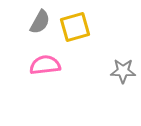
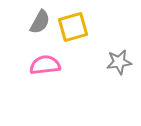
yellow square: moved 2 px left
gray star: moved 4 px left, 9 px up; rotated 10 degrees counterclockwise
